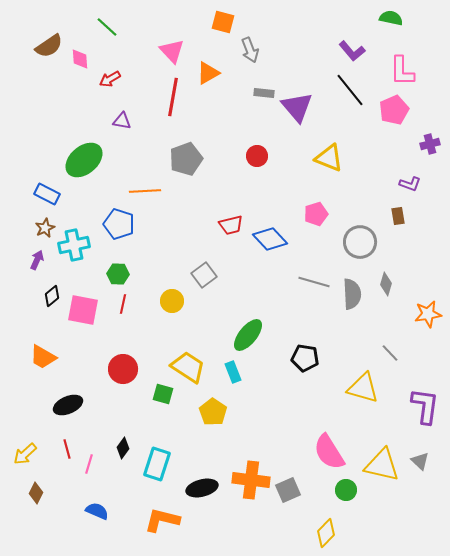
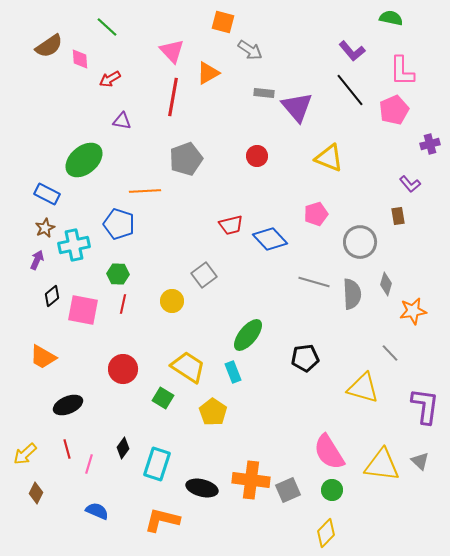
gray arrow at (250, 50): rotated 35 degrees counterclockwise
purple L-shape at (410, 184): rotated 30 degrees clockwise
orange star at (428, 314): moved 15 px left, 3 px up
black pentagon at (305, 358): rotated 16 degrees counterclockwise
green square at (163, 394): moved 4 px down; rotated 15 degrees clockwise
yellow triangle at (382, 465): rotated 6 degrees counterclockwise
black ellipse at (202, 488): rotated 28 degrees clockwise
green circle at (346, 490): moved 14 px left
